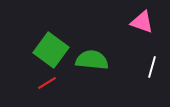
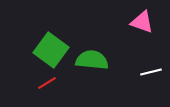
white line: moved 1 px left, 5 px down; rotated 60 degrees clockwise
